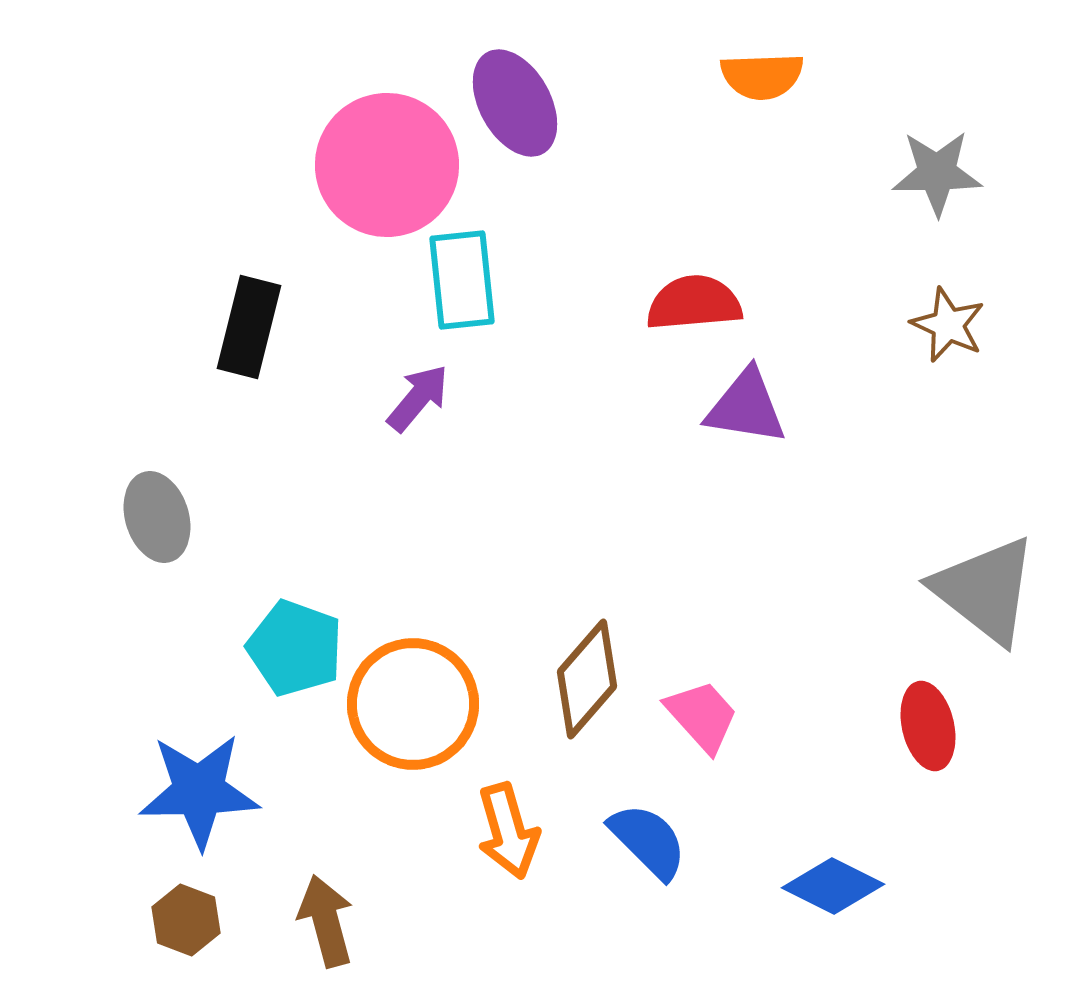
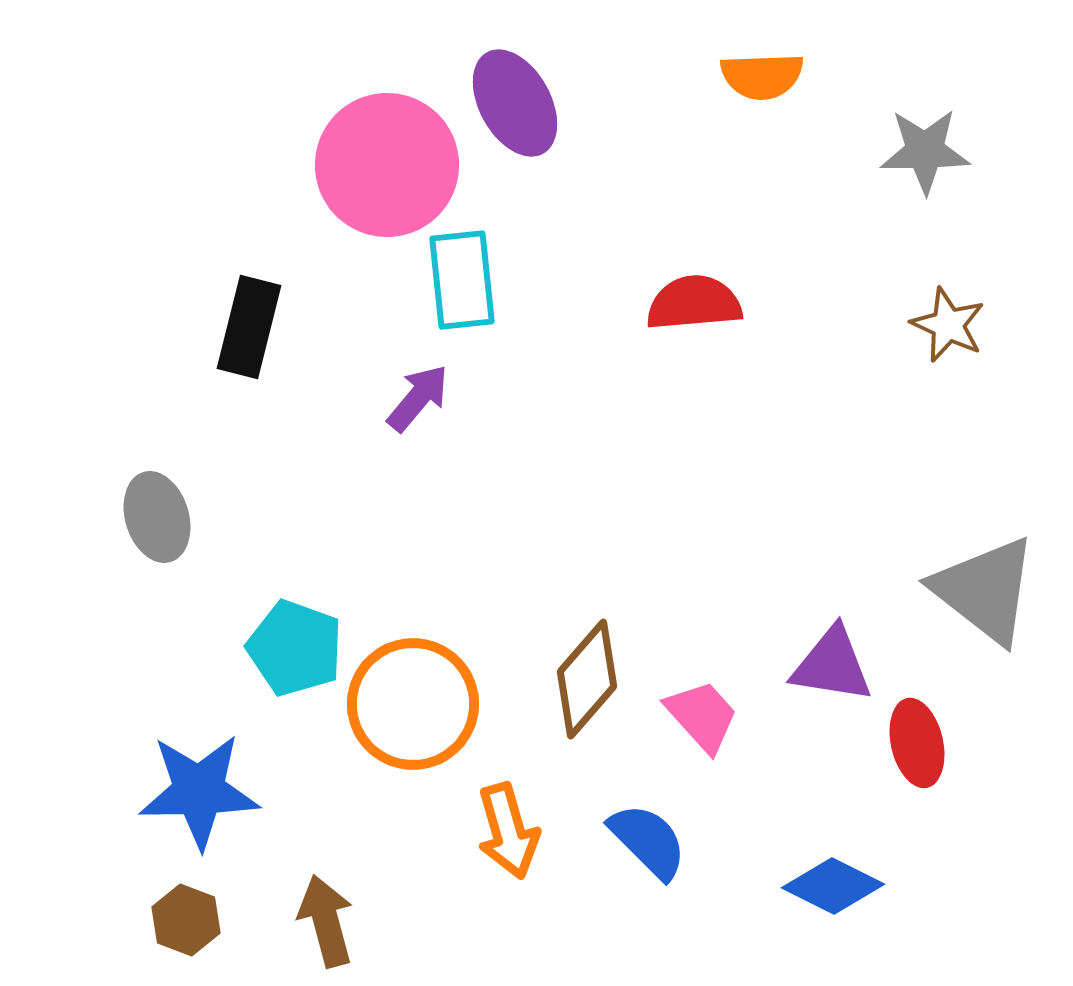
gray star: moved 12 px left, 22 px up
purple triangle: moved 86 px right, 258 px down
red ellipse: moved 11 px left, 17 px down
